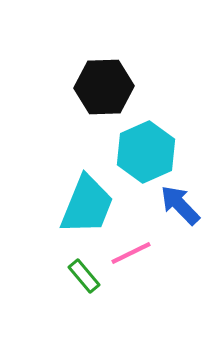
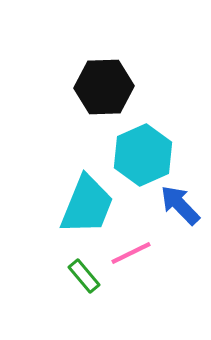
cyan hexagon: moved 3 px left, 3 px down
